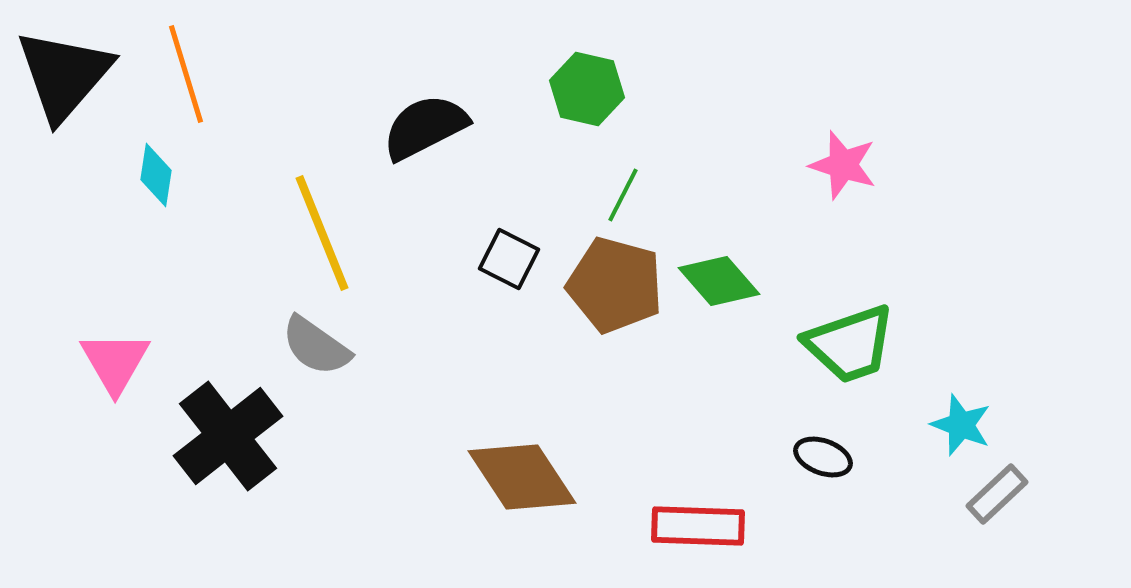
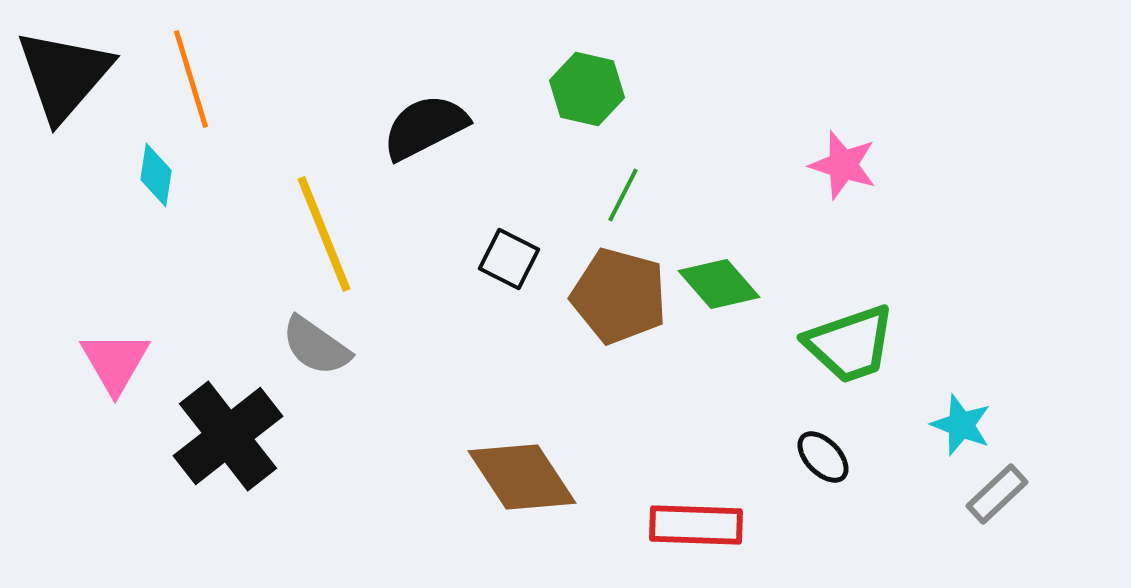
orange line: moved 5 px right, 5 px down
yellow line: moved 2 px right, 1 px down
green diamond: moved 3 px down
brown pentagon: moved 4 px right, 11 px down
black ellipse: rotated 26 degrees clockwise
red rectangle: moved 2 px left, 1 px up
